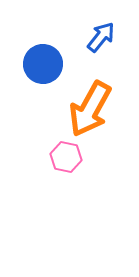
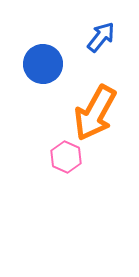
orange arrow: moved 5 px right, 4 px down
pink hexagon: rotated 12 degrees clockwise
